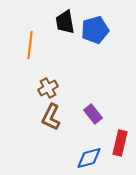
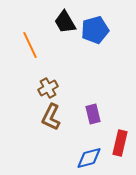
black trapezoid: rotated 20 degrees counterclockwise
orange line: rotated 32 degrees counterclockwise
purple rectangle: rotated 24 degrees clockwise
